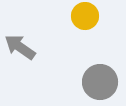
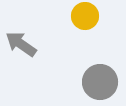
gray arrow: moved 1 px right, 3 px up
